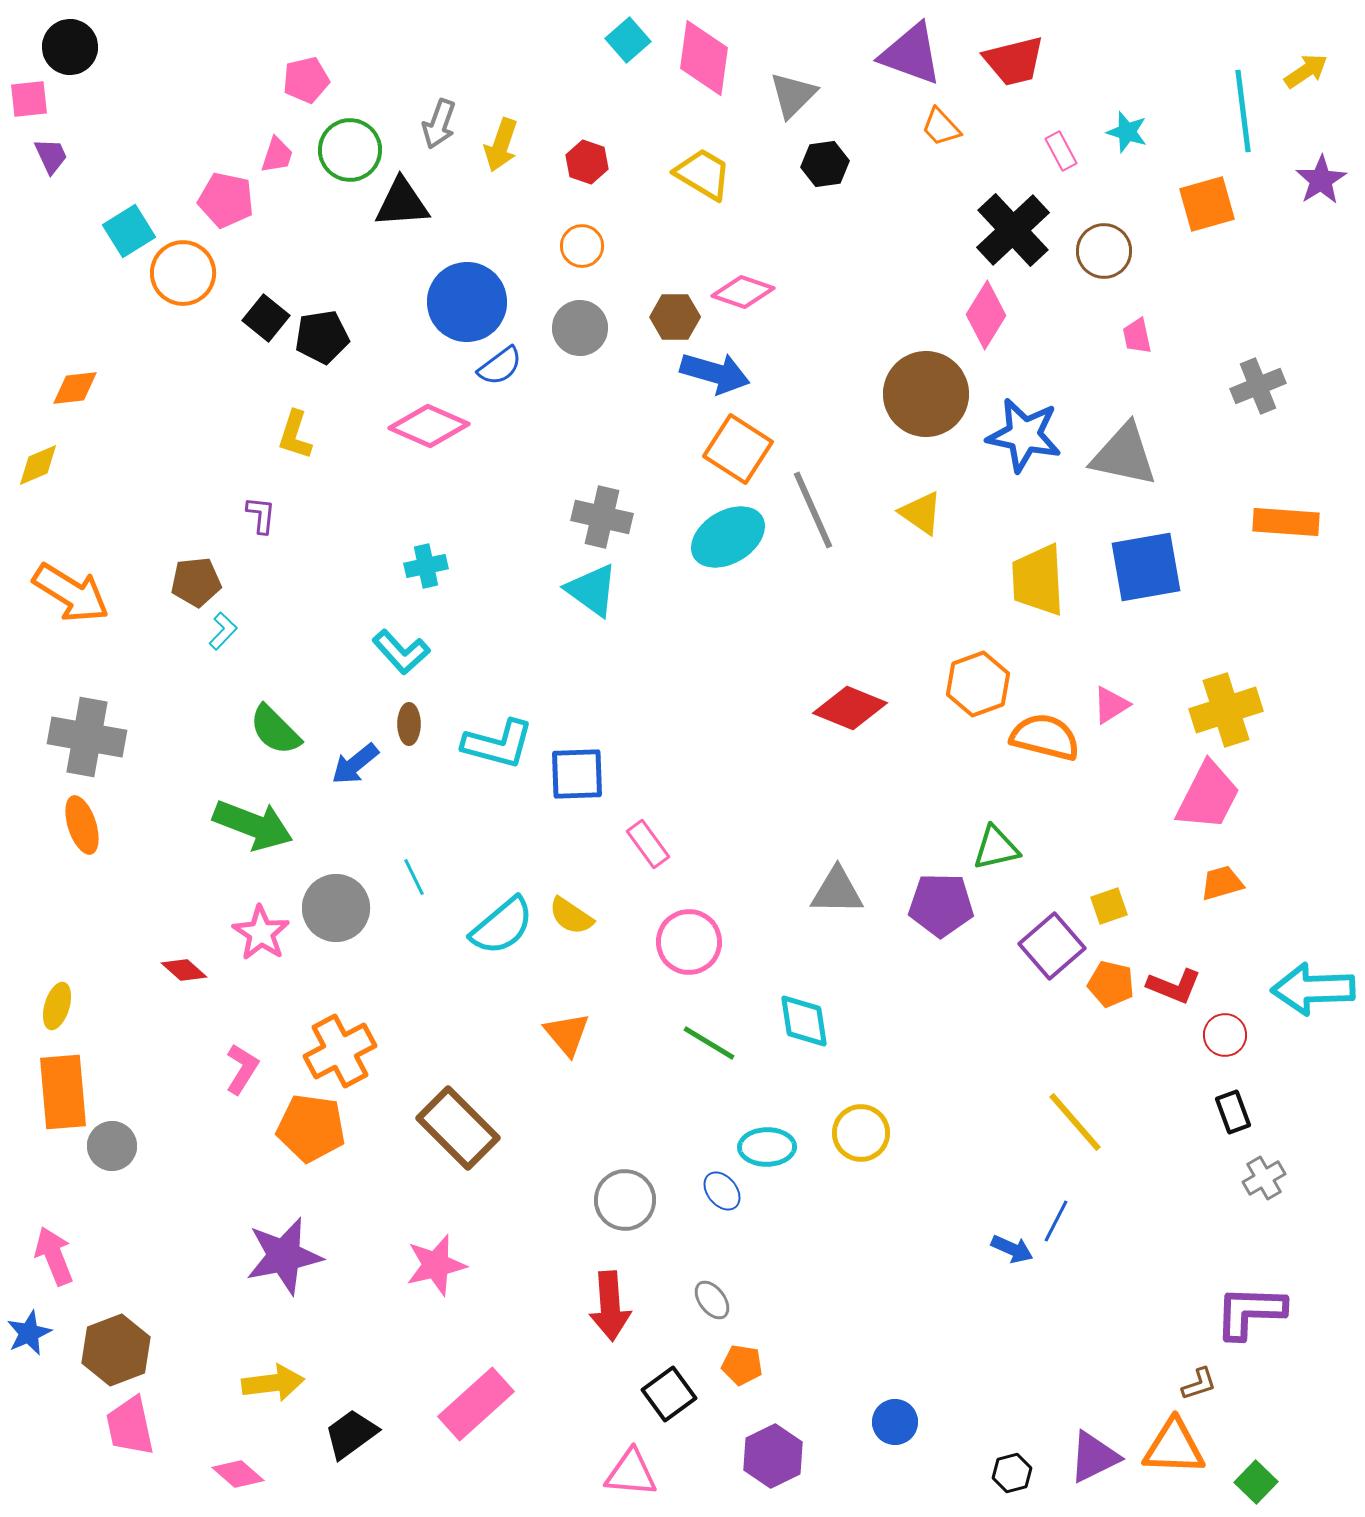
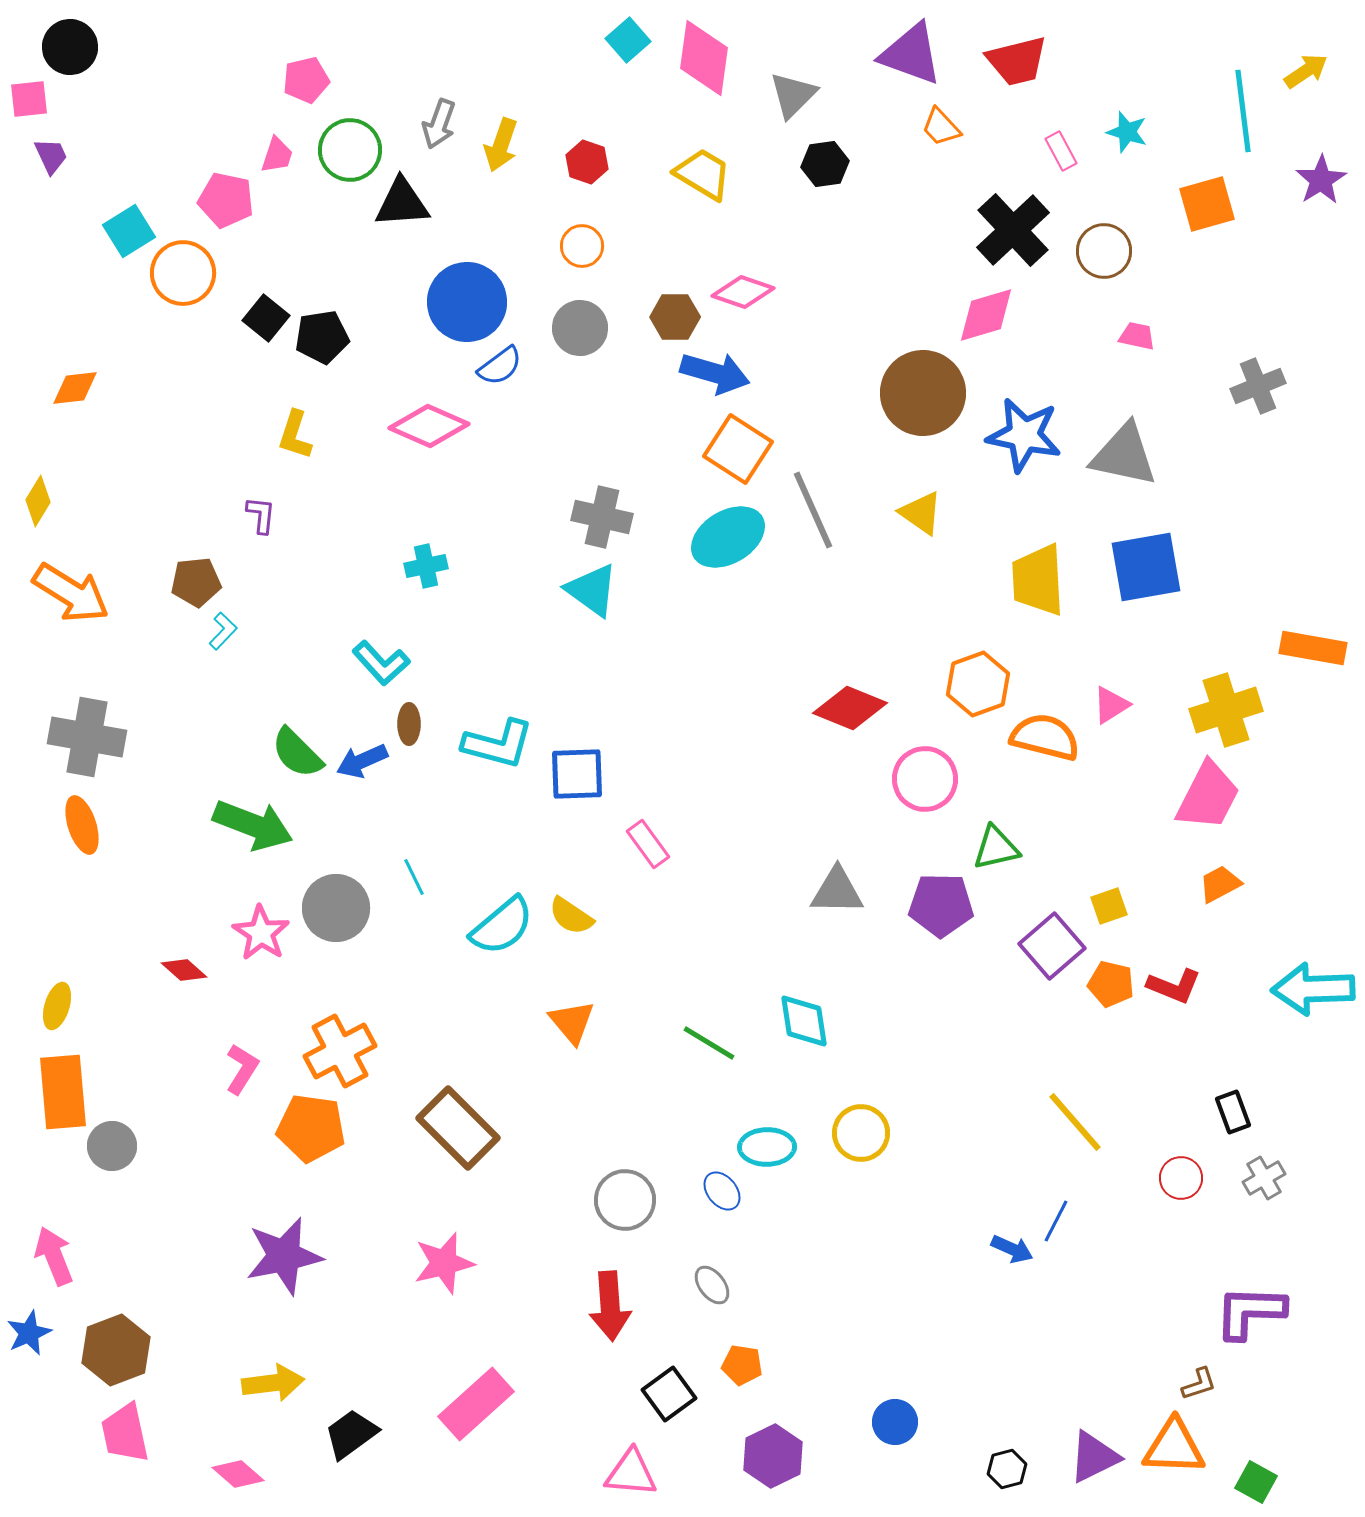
red trapezoid at (1014, 61): moved 3 px right
pink diamond at (986, 315): rotated 42 degrees clockwise
pink trapezoid at (1137, 336): rotated 114 degrees clockwise
brown circle at (926, 394): moved 3 px left, 1 px up
yellow diamond at (38, 465): moved 36 px down; rotated 36 degrees counterclockwise
orange rectangle at (1286, 522): moved 27 px right, 126 px down; rotated 6 degrees clockwise
cyan L-shape at (401, 652): moved 20 px left, 11 px down
green semicircle at (275, 730): moved 22 px right, 23 px down
blue arrow at (355, 764): moved 7 px right, 3 px up; rotated 15 degrees clockwise
orange trapezoid at (1222, 883): moved 2 px left, 1 px down; rotated 12 degrees counterclockwise
pink circle at (689, 942): moved 236 px right, 163 px up
orange triangle at (567, 1034): moved 5 px right, 12 px up
red circle at (1225, 1035): moved 44 px left, 143 px down
pink star at (436, 1265): moved 8 px right, 2 px up
gray ellipse at (712, 1300): moved 15 px up
pink trapezoid at (130, 1426): moved 5 px left, 7 px down
black hexagon at (1012, 1473): moved 5 px left, 4 px up
green square at (1256, 1482): rotated 15 degrees counterclockwise
